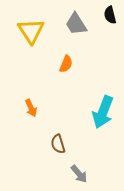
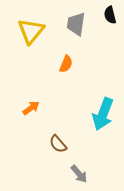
gray trapezoid: rotated 40 degrees clockwise
yellow triangle: rotated 12 degrees clockwise
orange arrow: rotated 102 degrees counterclockwise
cyan arrow: moved 2 px down
brown semicircle: rotated 24 degrees counterclockwise
